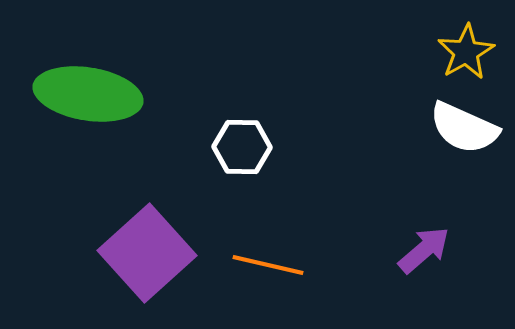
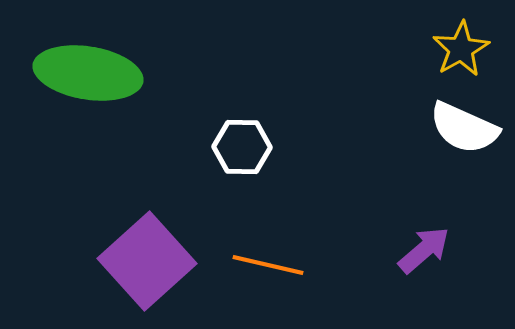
yellow star: moved 5 px left, 3 px up
green ellipse: moved 21 px up
purple square: moved 8 px down
